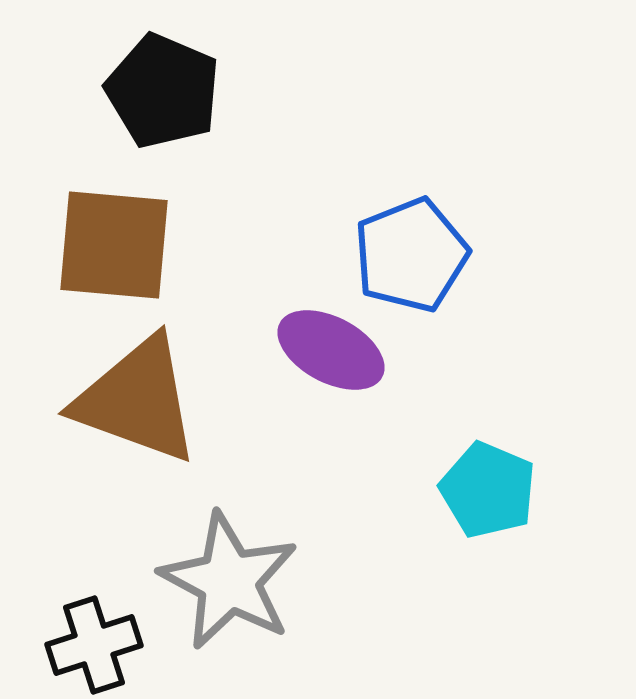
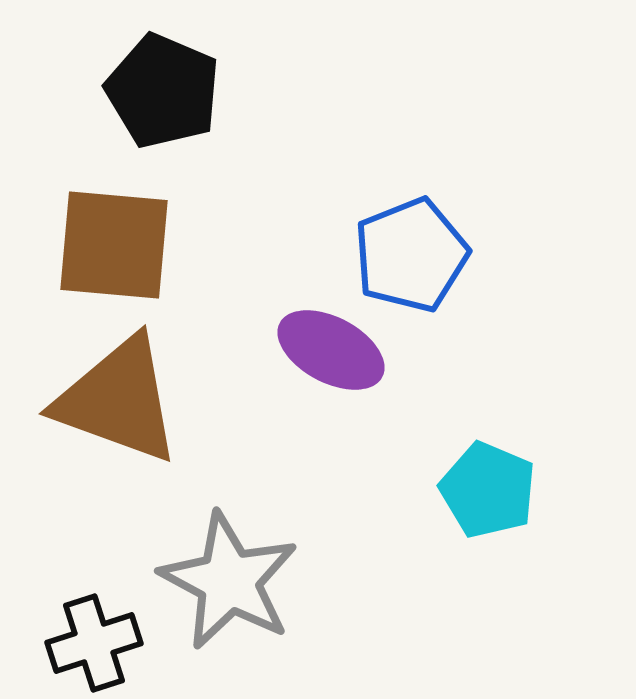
brown triangle: moved 19 px left
black cross: moved 2 px up
